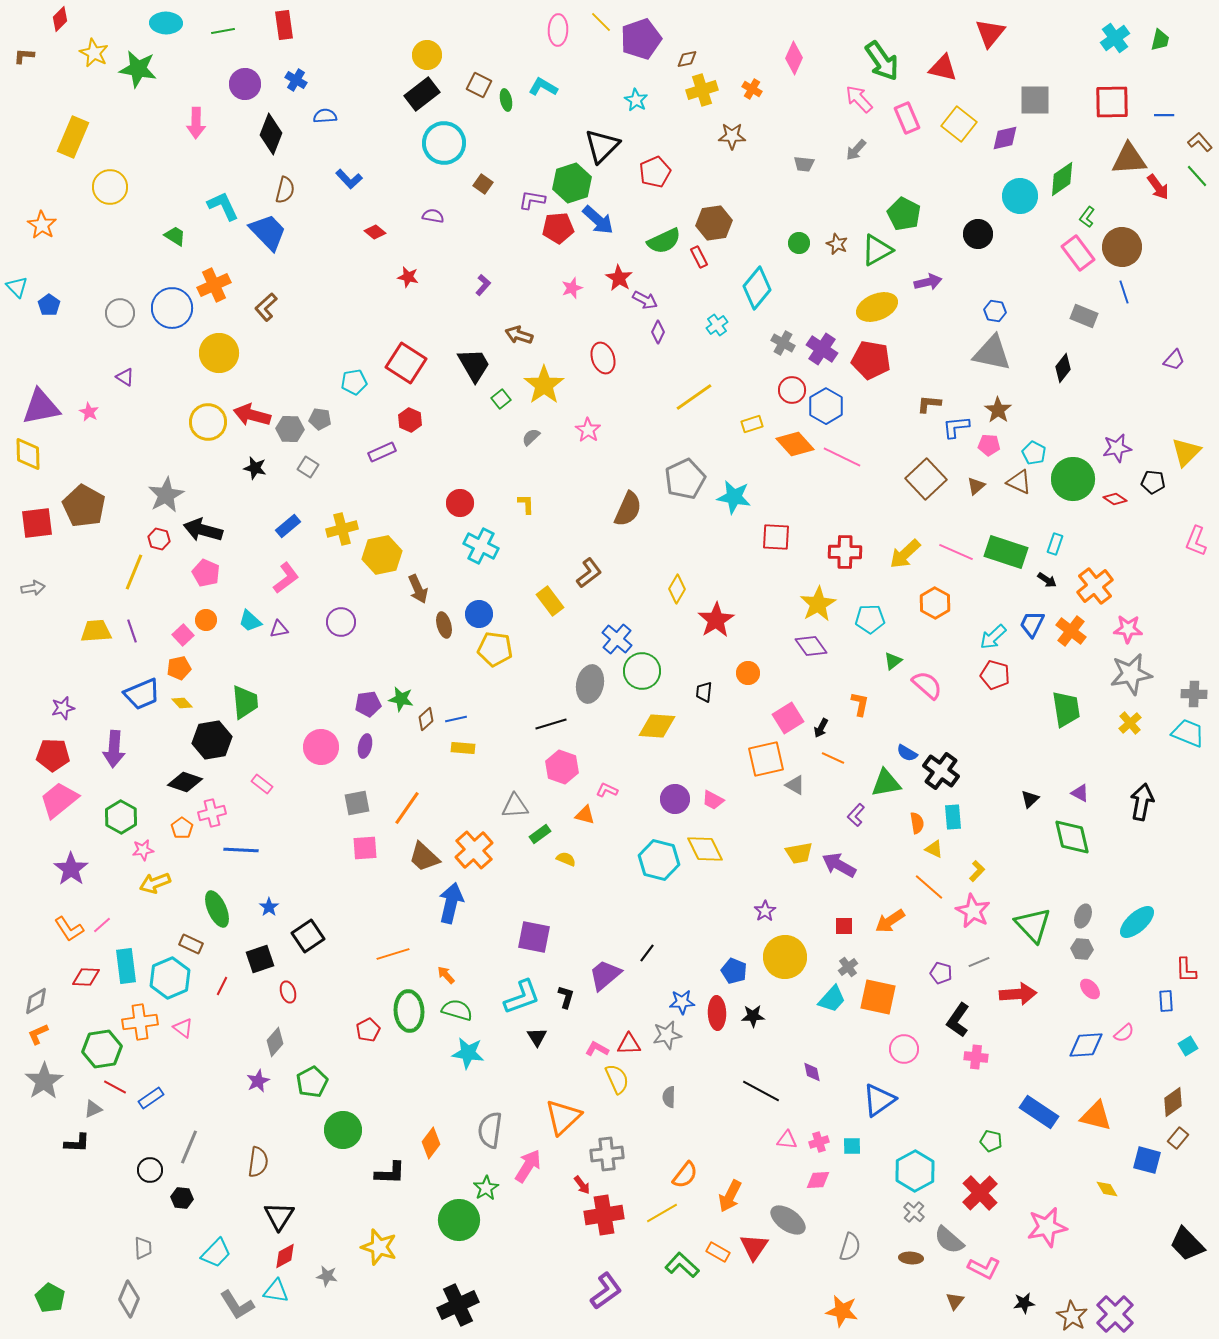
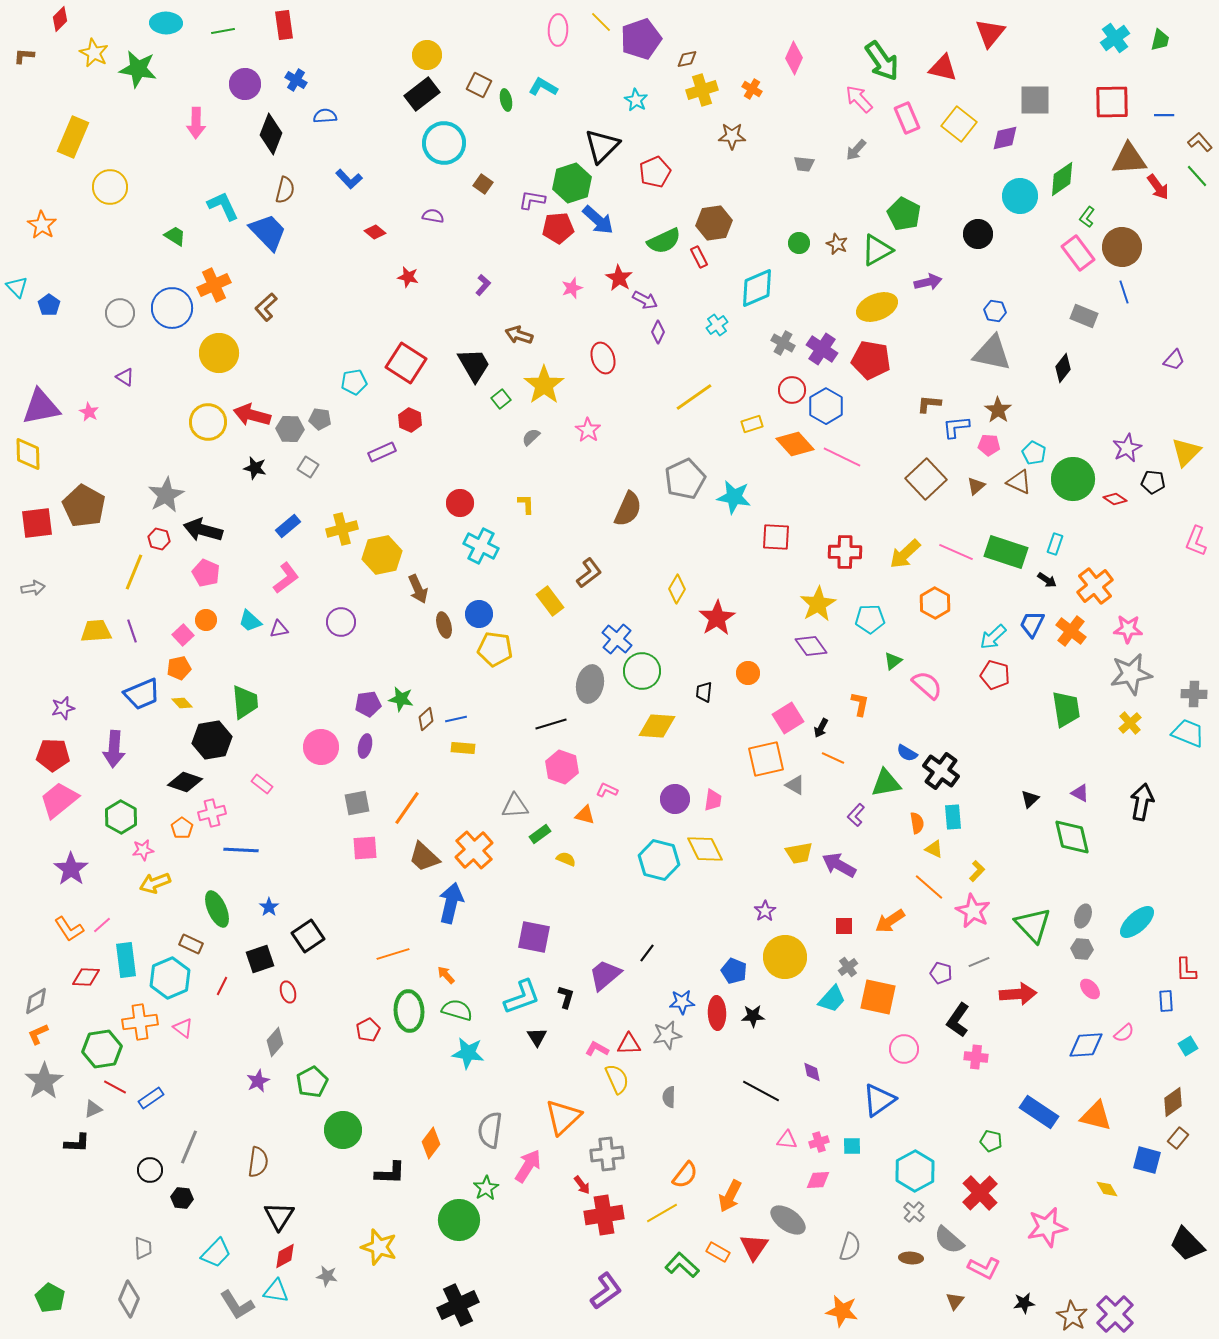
cyan diamond at (757, 288): rotated 27 degrees clockwise
purple star at (1117, 448): moved 10 px right; rotated 16 degrees counterclockwise
red star at (716, 620): moved 1 px right, 2 px up
pink trapezoid at (713, 800): rotated 110 degrees counterclockwise
cyan rectangle at (126, 966): moved 6 px up
